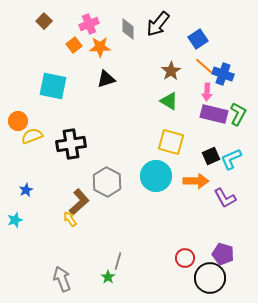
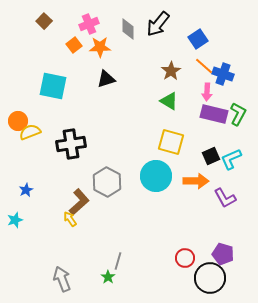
yellow semicircle: moved 2 px left, 4 px up
